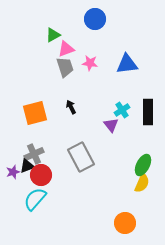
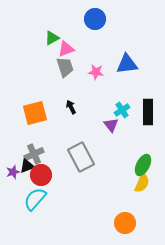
green triangle: moved 1 px left, 3 px down
pink star: moved 6 px right, 9 px down
